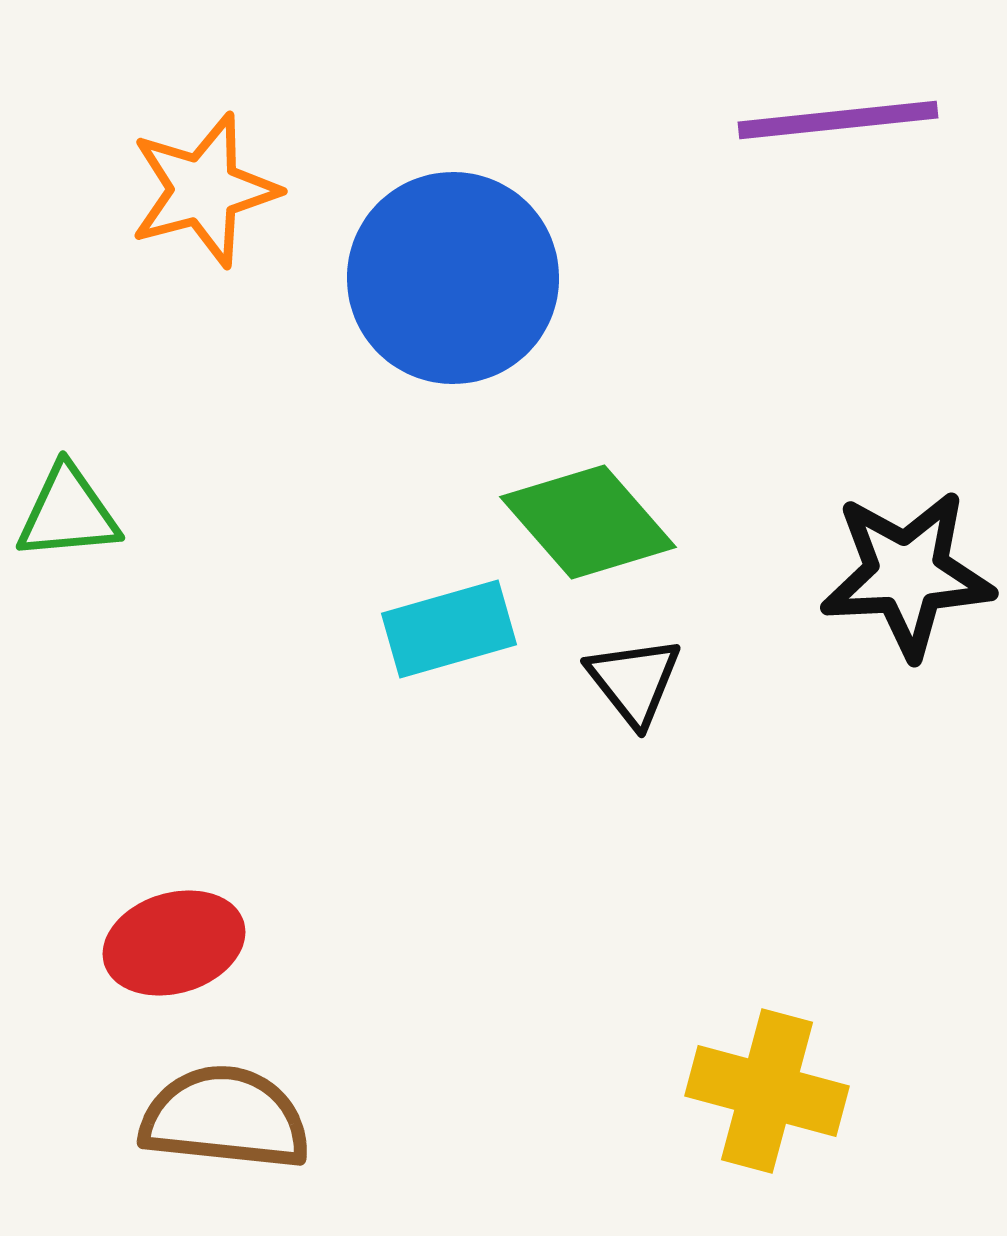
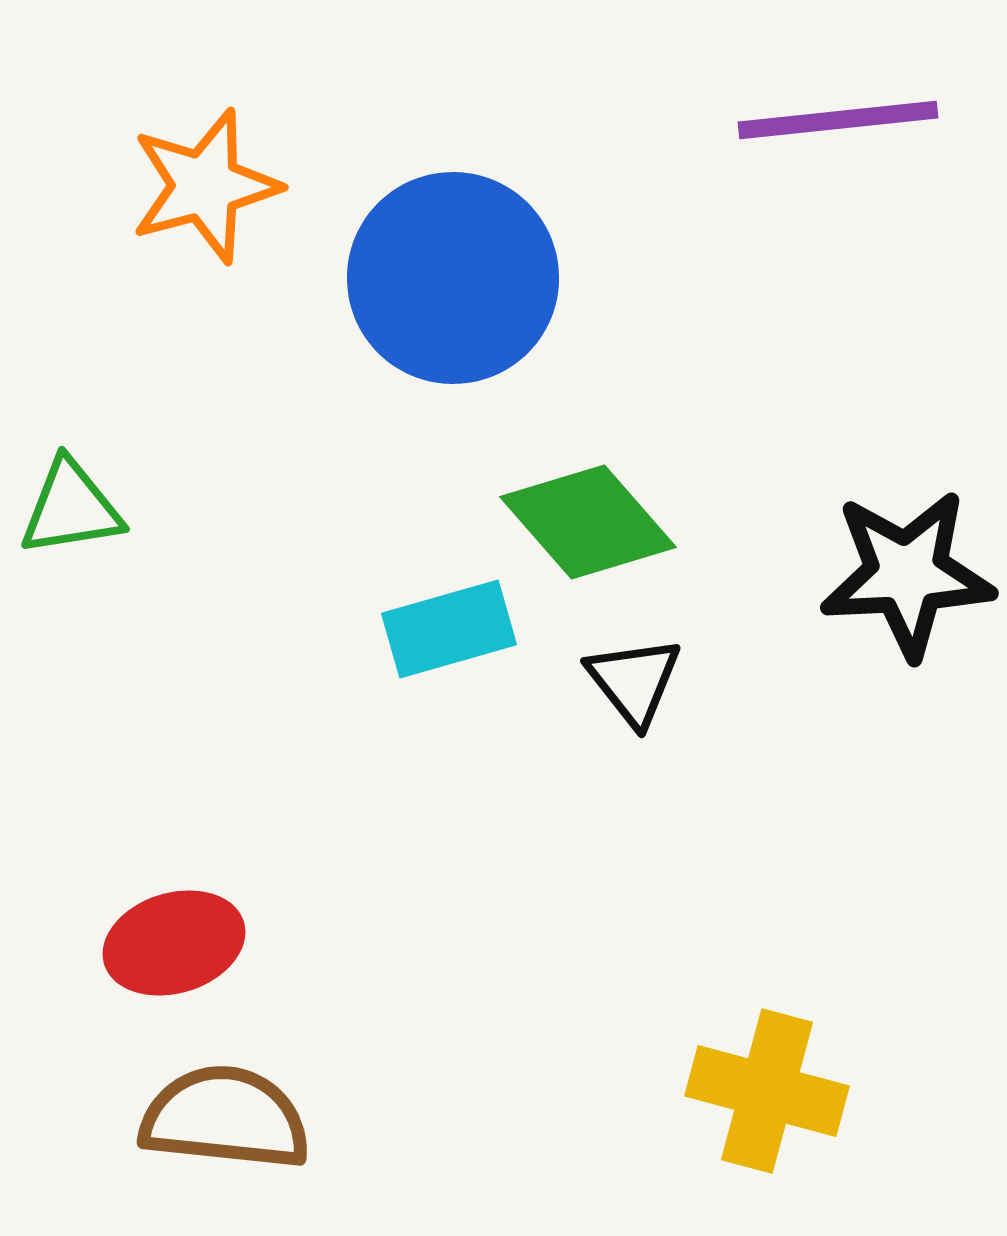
orange star: moved 1 px right, 4 px up
green triangle: moved 3 px right, 5 px up; rotated 4 degrees counterclockwise
